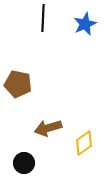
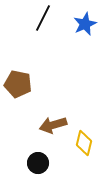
black line: rotated 24 degrees clockwise
brown arrow: moved 5 px right, 3 px up
yellow diamond: rotated 40 degrees counterclockwise
black circle: moved 14 px right
